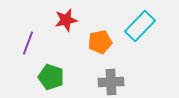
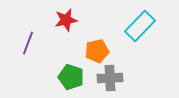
orange pentagon: moved 3 px left, 9 px down
green pentagon: moved 20 px right
gray cross: moved 1 px left, 4 px up
